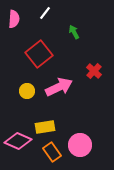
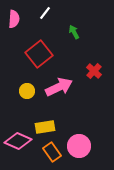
pink circle: moved 1 px left, 1 px down
